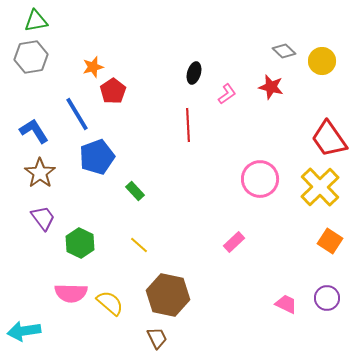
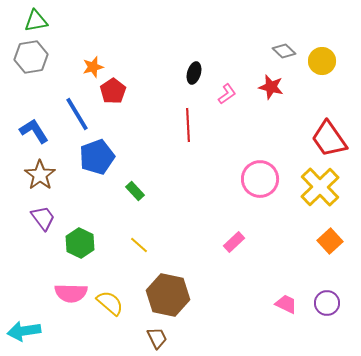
brown star: moved 2 px down
orange square: rotated 15 degrees clockwise
purple circle: moved 5 px down
